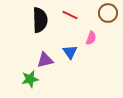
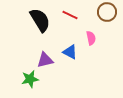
brown circle: moved 1 px left, 1 px up
black semicircle: rotated 30 degrees counterclockwise
pink semicircle: rotated 32 degrees counterclockwise
blue triangle: rotated 28 degrees counterclockwise
